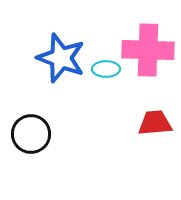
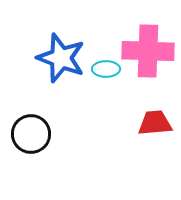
pink cross: moved 1 px down
